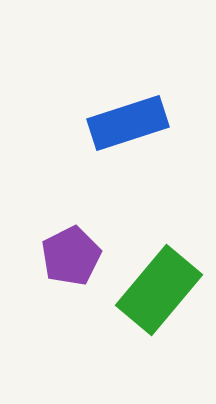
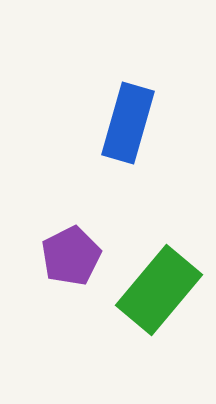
blue rectangle: rotated 56 degrees counterclockwise
